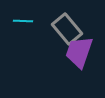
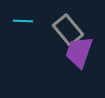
gray rectangle: moved 1 px right, 1 px down
